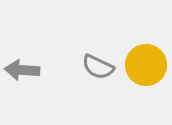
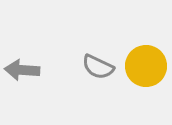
yellow circle: moved 1 px down
